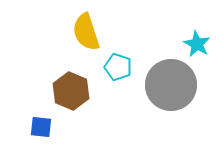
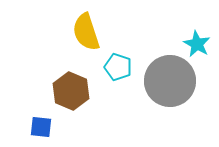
gray circle: moved 1 px left, 4 px up
